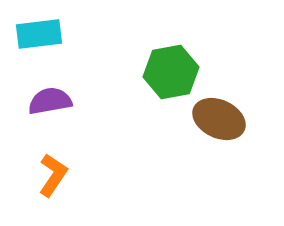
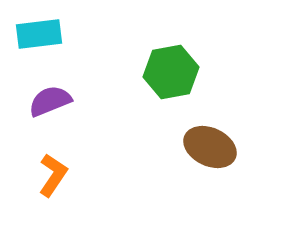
purple semicircle: rotated 12 degrees counterclockwise
brown ellipse: moved 9 px left, 28 px down
